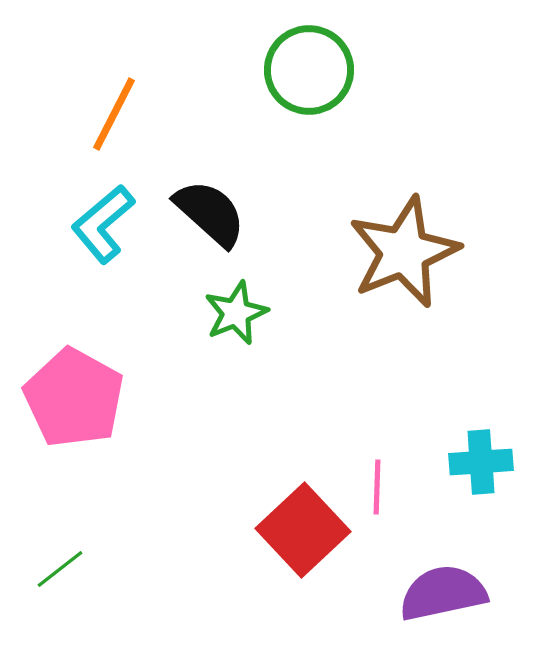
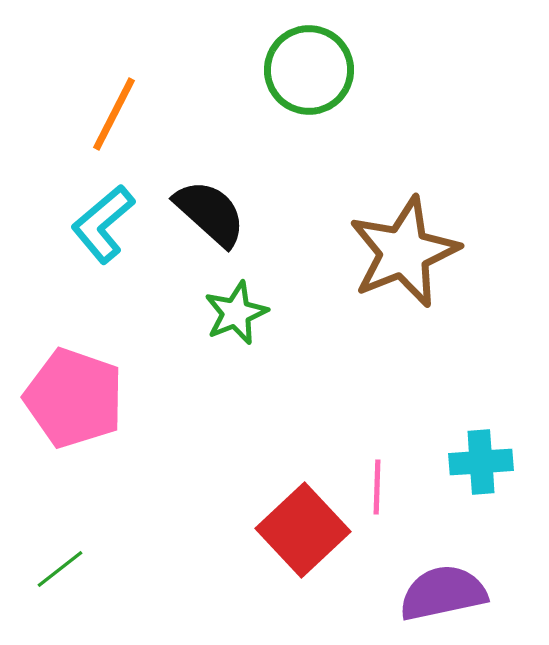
pink pentagon: rotated 10 degrees counterclockwise
